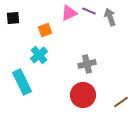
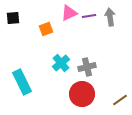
purple line: moved 5 px down; rotated 32 degrees counterclockwise
gray arrow: rotated 12 degrees clockwise
orange square: moved 1 px right, 1 px up
cyan cross: moved 22 px right, 8 px down
gray cross: moved 3 px down
red circle: moved 1 px left, 1 px up
brown line: moved 1 px left, 2 px up
